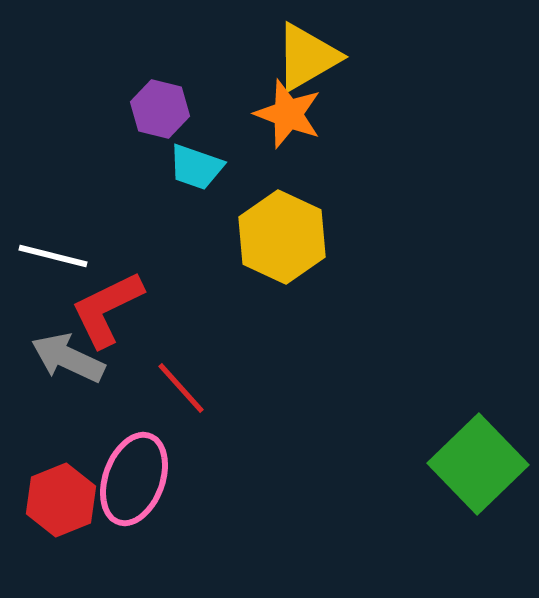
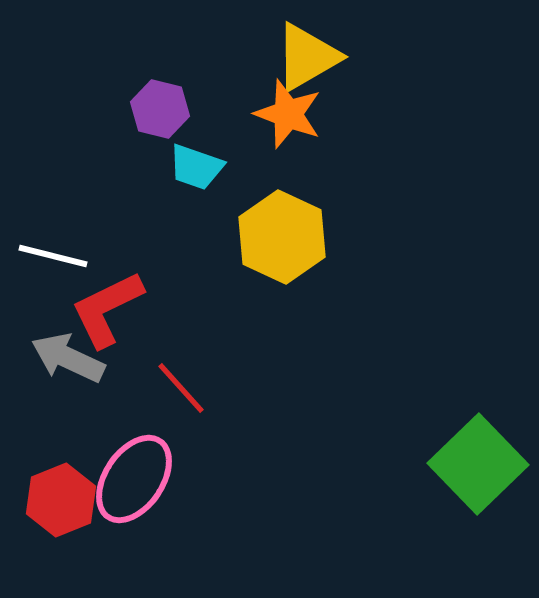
pink ellipse: rotated 14 degrees clockwise
